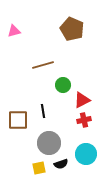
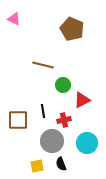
pink triangle: moved 12 px up; rotated 40 degrees clockwise
brown line: rotated 30 degrees clockwise
red cross: moved 20 px left
gray circle: moved 3 px right, 2 px up
cyan circle: moved 1 px right, 11 px up
black semicircle: rotated 88 degrees clockwise
yellow square: moved 2 px left, 2 px up
